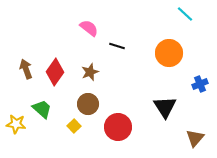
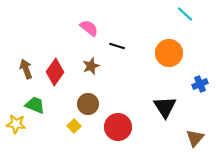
brown star: moved 1 px right, 6 px up
green trapezoid: moved 7 px left, 4 px up; rotated 20 degrees counterclockwise
